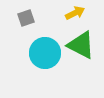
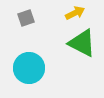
green triangle: moved 1 px right, 2 px up
cyan circle: moved 16 px left, 15 px down
